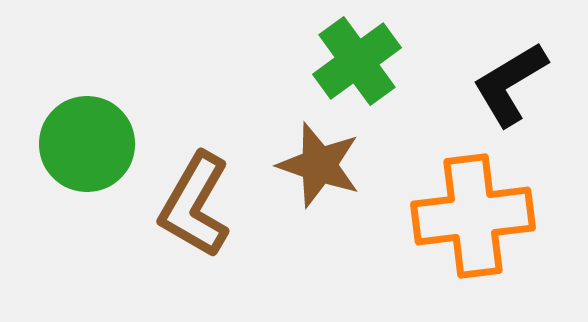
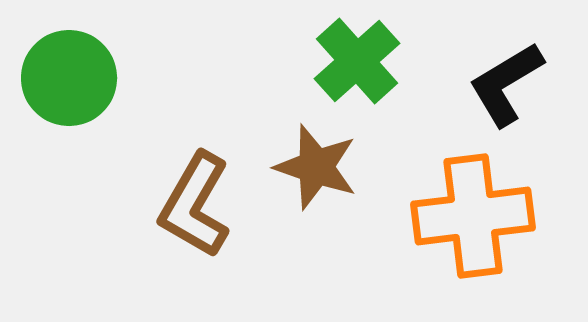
green cross: rotated 6 degrees counterclockwise
black L-shape: moved 4 px left
green circle: moved 18 px left, 66 px up
brown star: moved 3 px left, 2 px down
